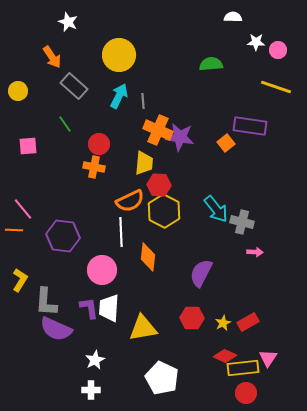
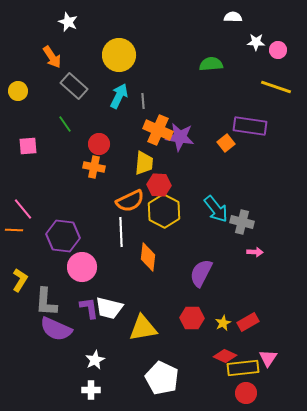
pink circle at (102, 270): moved 20 px left, 3 px up
white trapezoid at (109, 308): rotated 80 degrees counterclockwise
